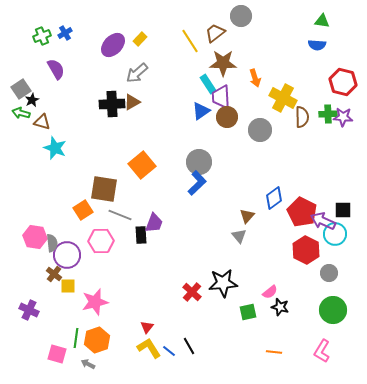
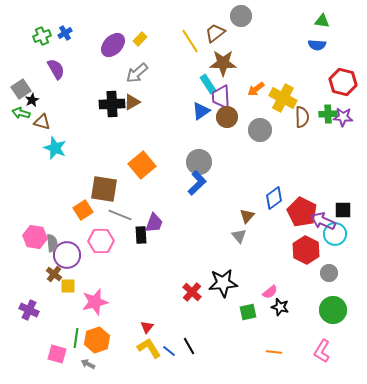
orange arrow at (255, 78): moved 1 px right, 11 px down; rotated 72 degrees clockwise
